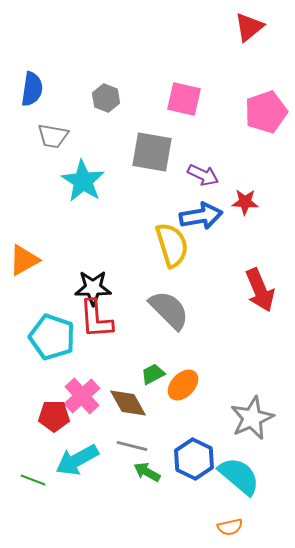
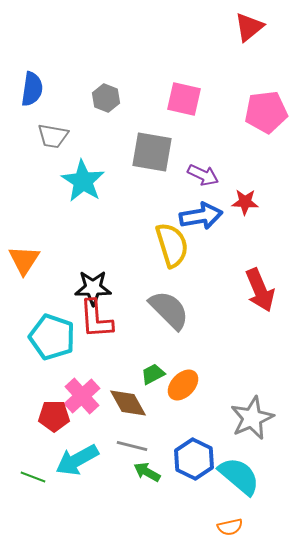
pink pentagon: rotated 12 degrees clockwise
orange triangle: rotated 28 degrees counterclockwise
green line: moved 3 px up
